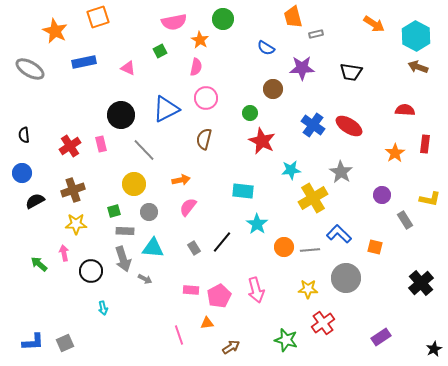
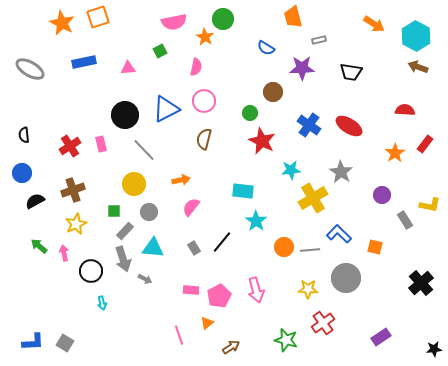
orange star at (55, 31): moved 7 px right, 8 px up
gray rectangle at (316, 34): moved 3 px right, 6 px down
orange star at (200, 40): moved 5 px right, 3 px up
pink triangle at (128, 68): rotated 28 degrees counterclockwise
brown circle at (273, 89): moved 3 px down
pink circle at (206, 98): moved 2 px left, 3 px down
black circle at (121, 115): moved 4 px right
blue cross at (313, 125): moved 4 px left
red rectangle at (425, 144): rotated 30 degrees clockwise
yellow L-shape at (430, 199): moved 6 px down
pink semicircle at (188, 207): moved 3 px right
green square at (114, 211): rotated 16 degrees clockwise
yellow star at (76, 224): rotated 25 degrees counterclockwise
cyan star at (257, 224): moved 1 px left, 3 px up
gray rectangle at (125, 231): rotated 48 degrees counterclockwise
green arrow at (39, 264): moved 18 px up
cyan arrow at (103, 308): moved 1 px left, 5 px up
orange triangle at (207, 323): rotated 32 degrees counterclockwise
gray square at (65, 343): rotated 36 degrees counterclockwise
black star at (434, 349): rotated 21 degrees clockwise
